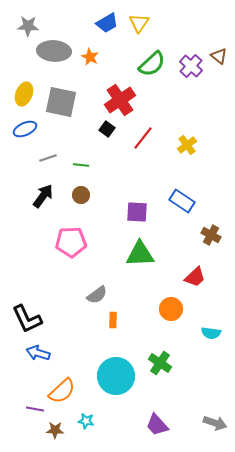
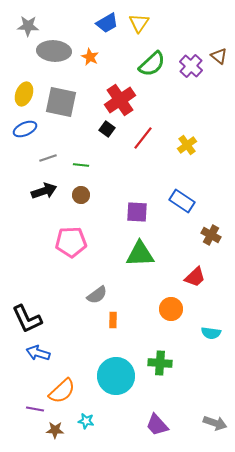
black arrow: moved 1 px right, 5 px up; rotated 35 degrees clockwise
green cross: rotated 30 degrees counterclockwise
